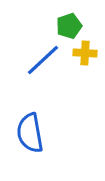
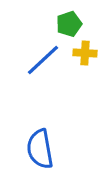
green pentagon: moved 2 px up
blue semicircle: moved 10 px right, 16 px down
